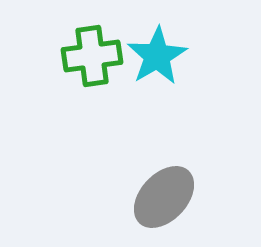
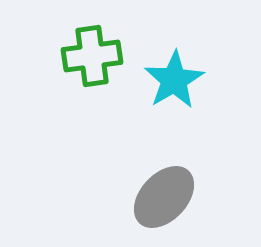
cyan star: moved 17 px right, 24 px down
